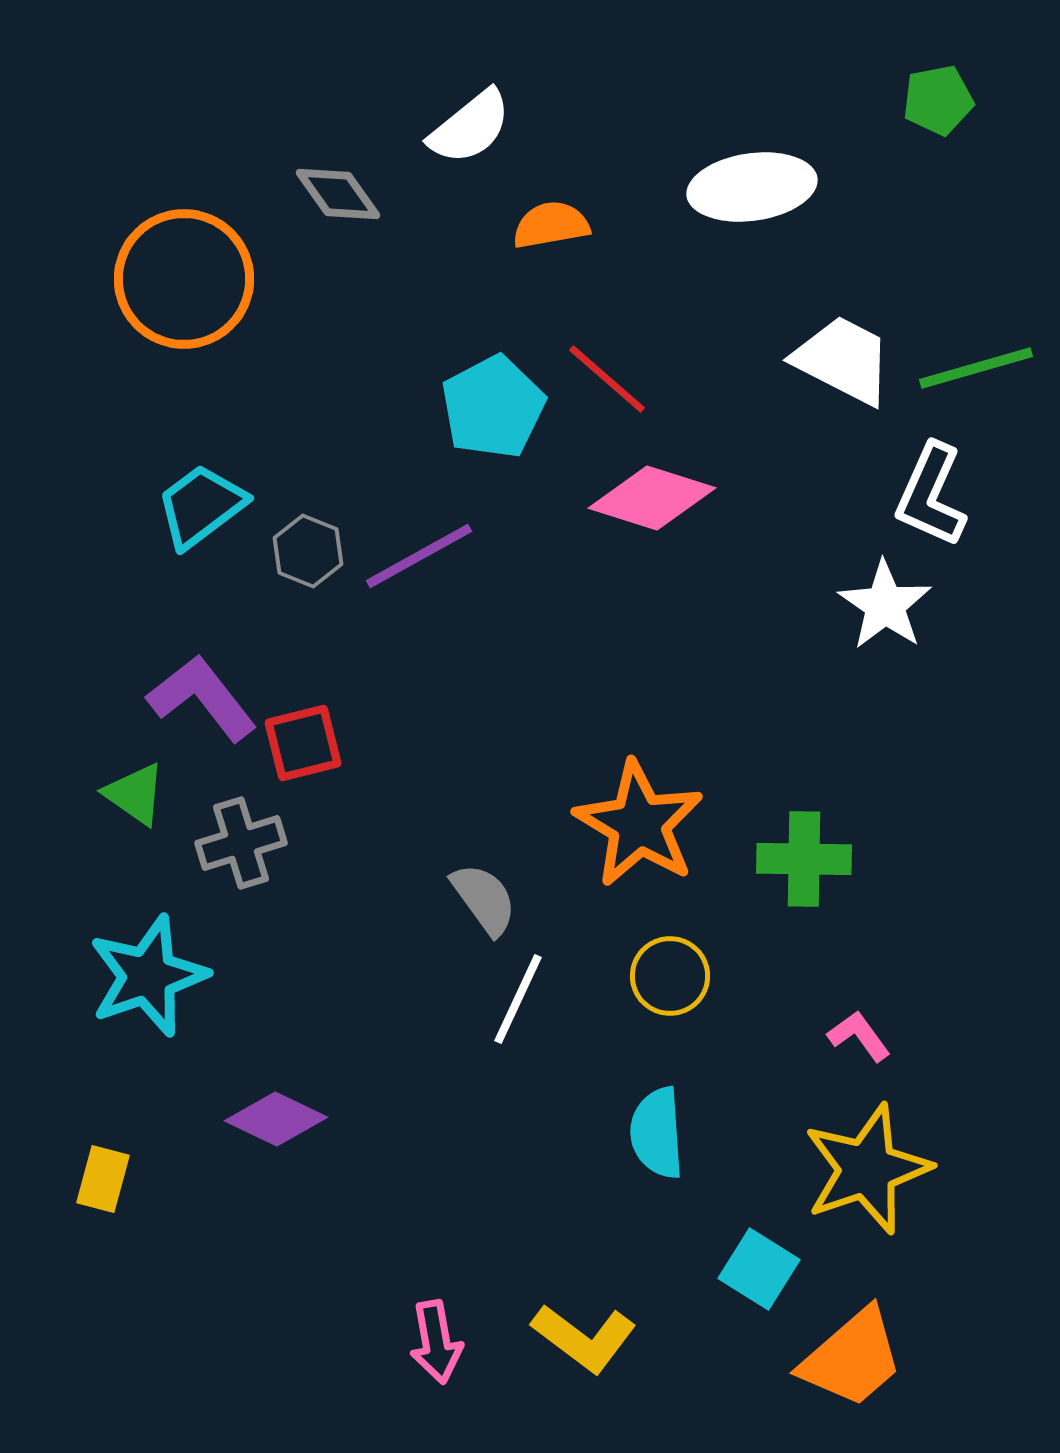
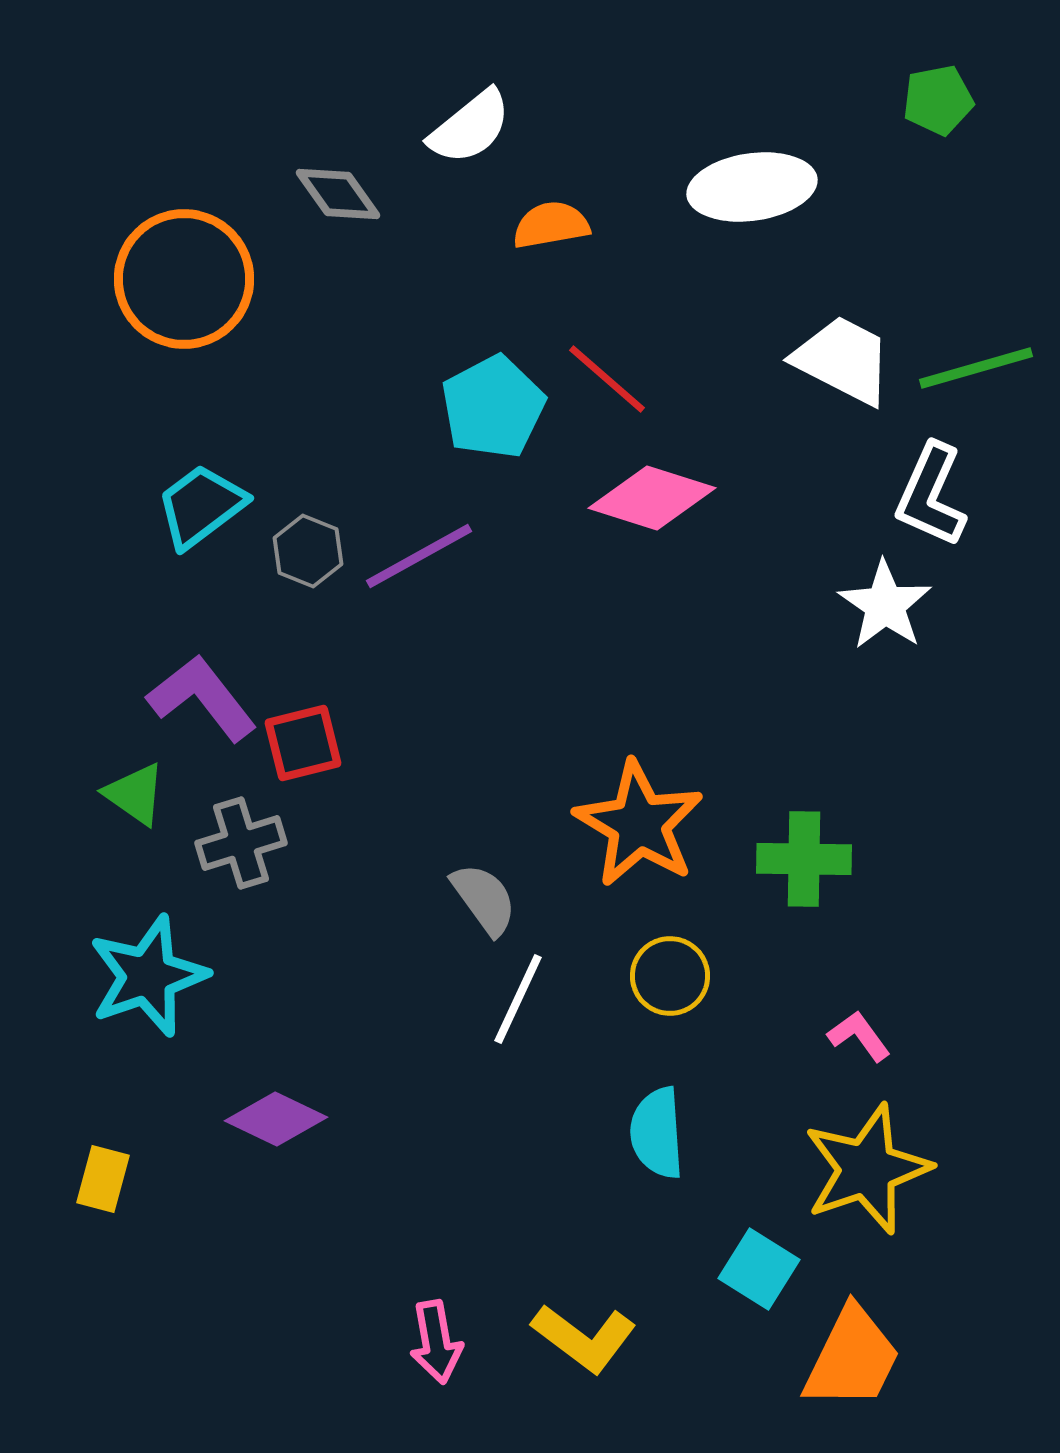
orange trapezoid: rotated 23 degrees counterclockwise
